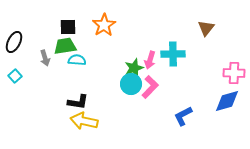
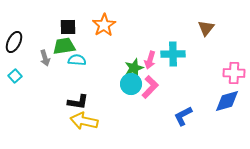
green trapezoid: moved 1 px left
